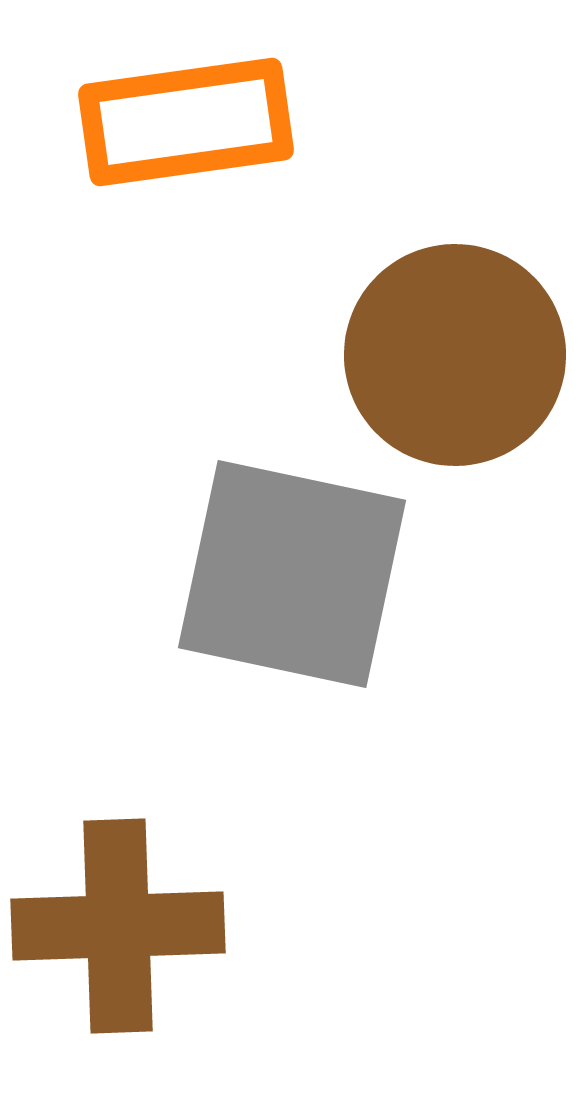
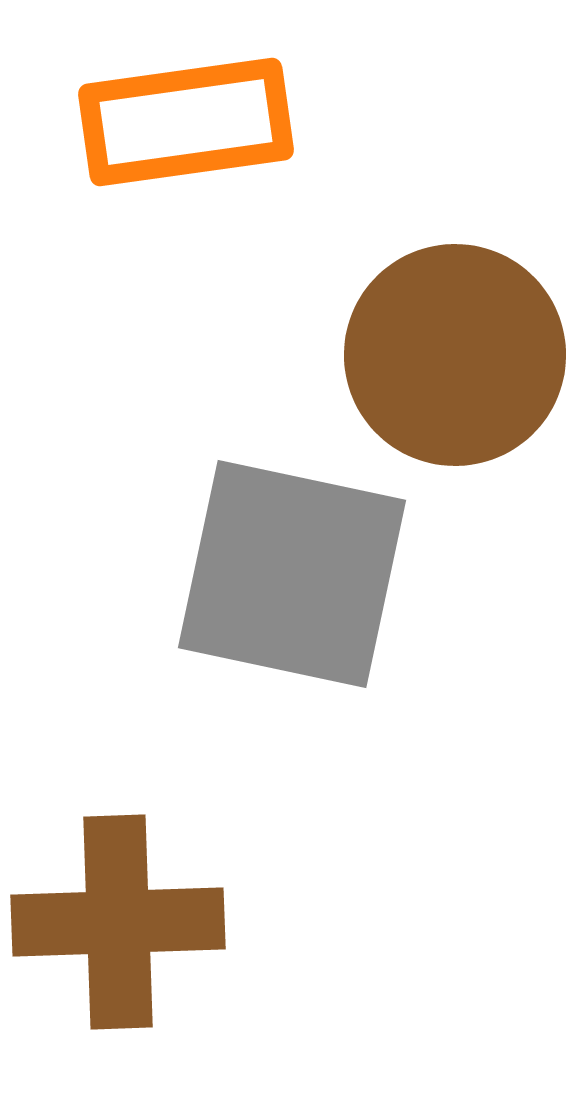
brown cross: moved 4 px up
